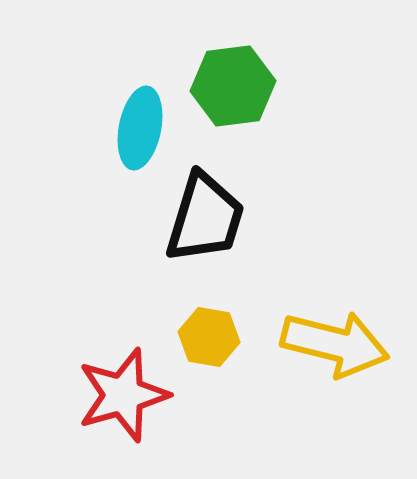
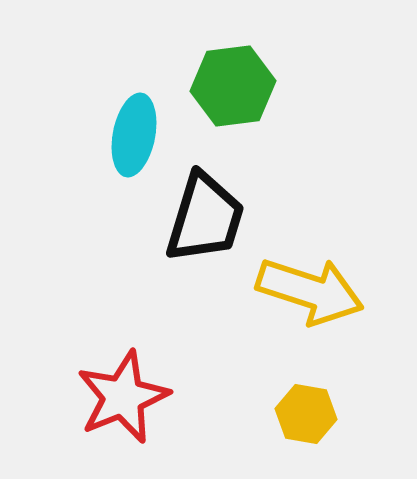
cyan ellipse: moved 6 px left, 7 px down
yellow hexagon: moved 97 px right, 77 px down
yellow arrow: moved 25 px left, 53 px up; rotated 4 degrees clockwise
red star: moved 2 px down; rotated 6 degrees counterclockwise
